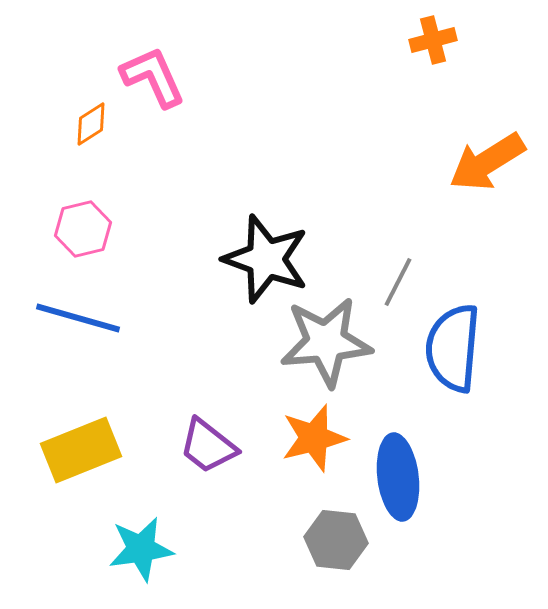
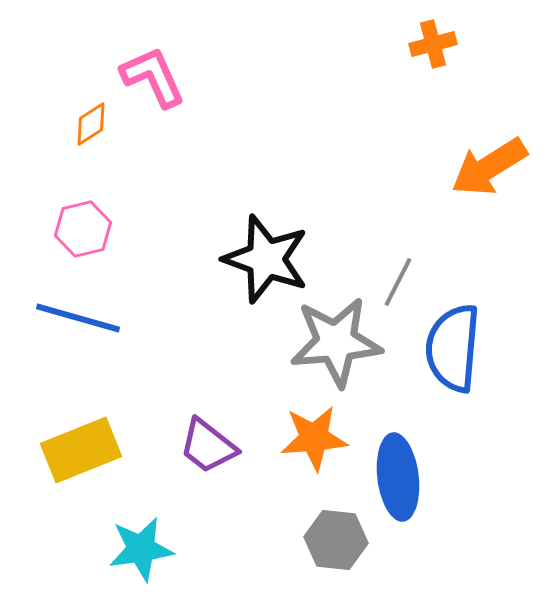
orange cross: moved 4 px down
orange arrow: moved 2 px right, 5 px down
gray star: moved 10 px right
orange star: rotated 10 degrees clockwise
